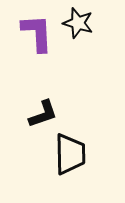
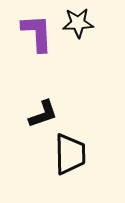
black star: rotated 20 degrees counterclockwise
